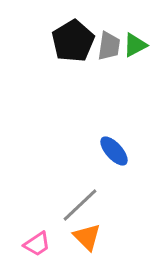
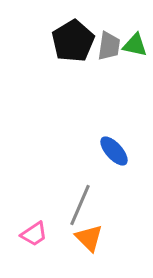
green triangle: rotated 40 degrees clockwise
gray line: rotated 24 degrees counterclockwise
orange triangle: moved 2 px right, 1 px down
pink trapezoid: moved 3 px left, 10 px up
